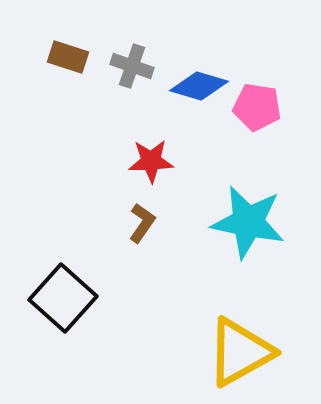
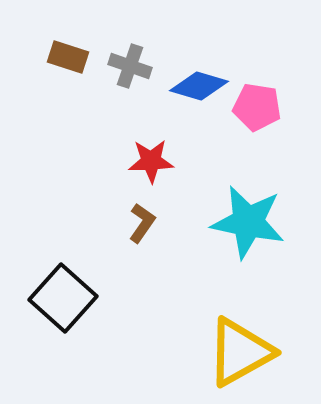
gray cross: moved 2 px left
